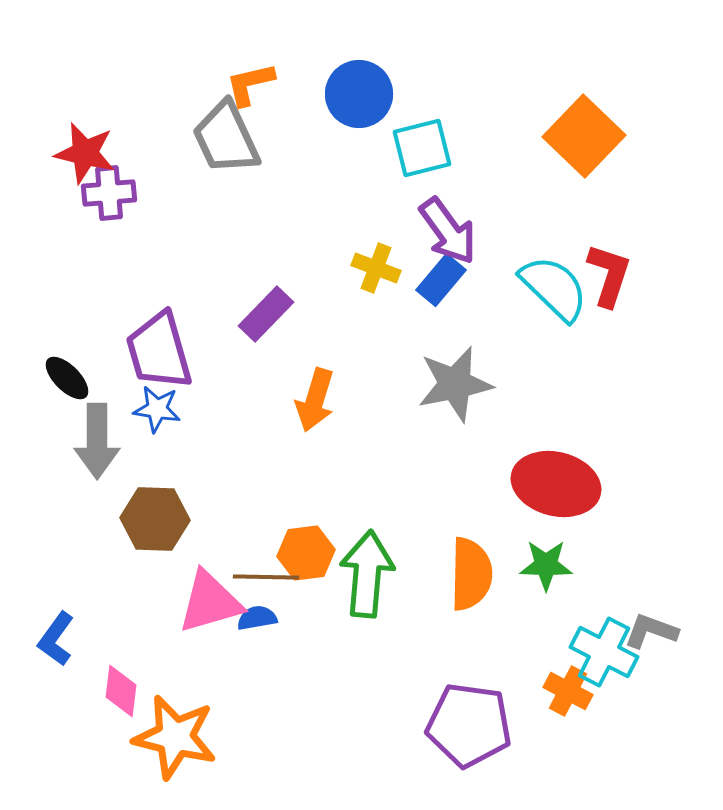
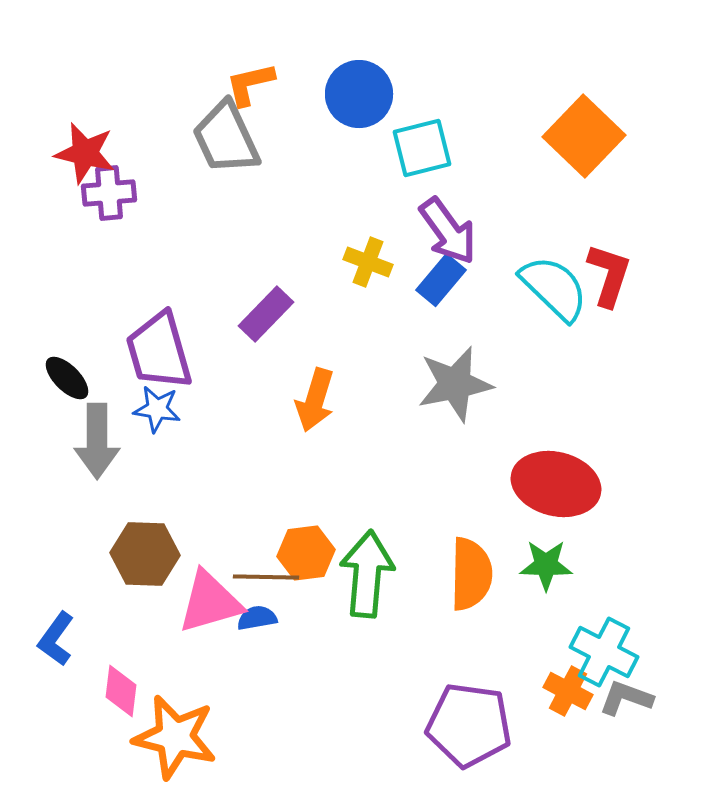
yellow cross: moved 8 px left, 6 px up
brown hexagon: moved 10 px left, 35 px down
gray L-shape: moved 25 px left, 67 px down
